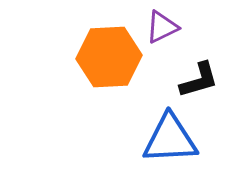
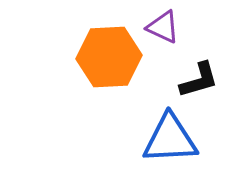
purple triangle: moved 1 px right; rotated 51 degrees clockwise
